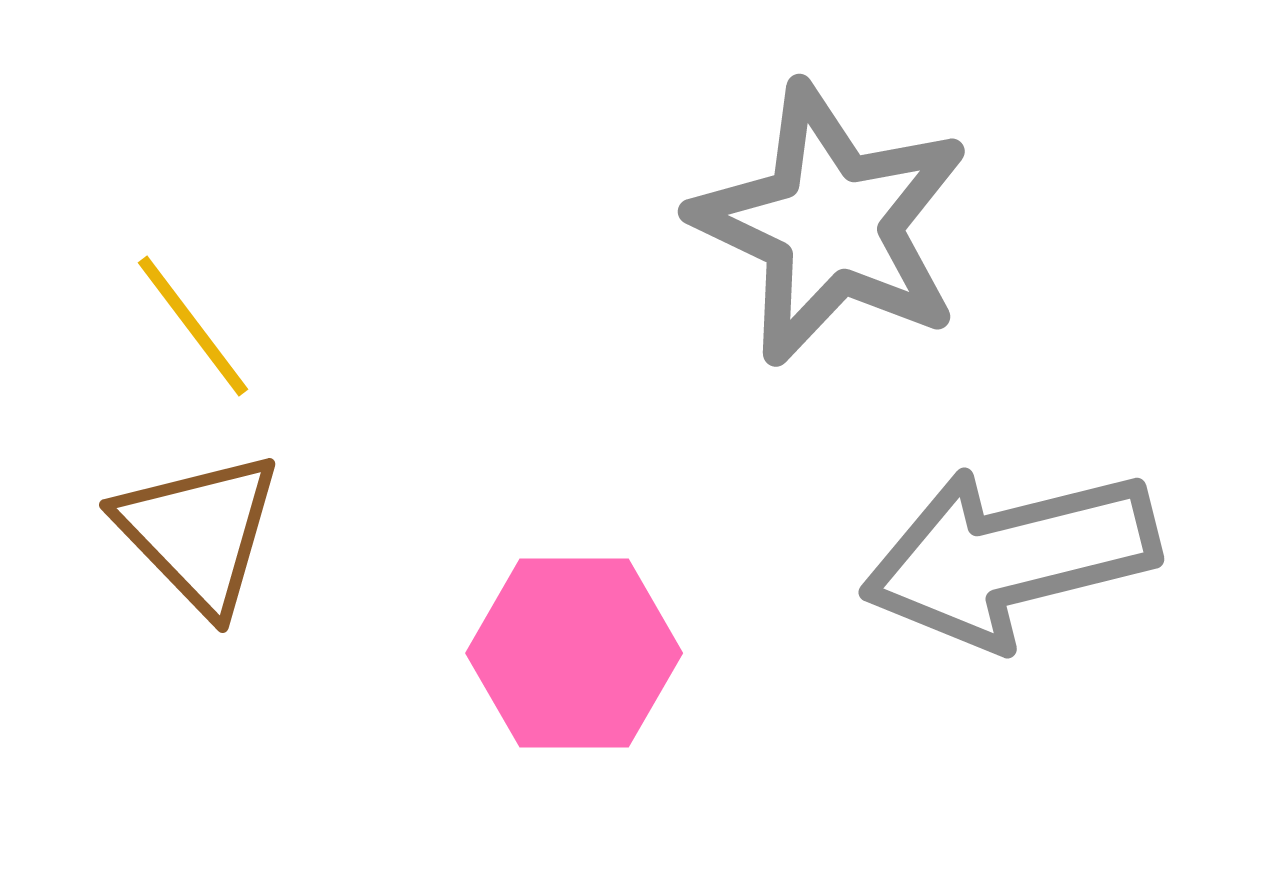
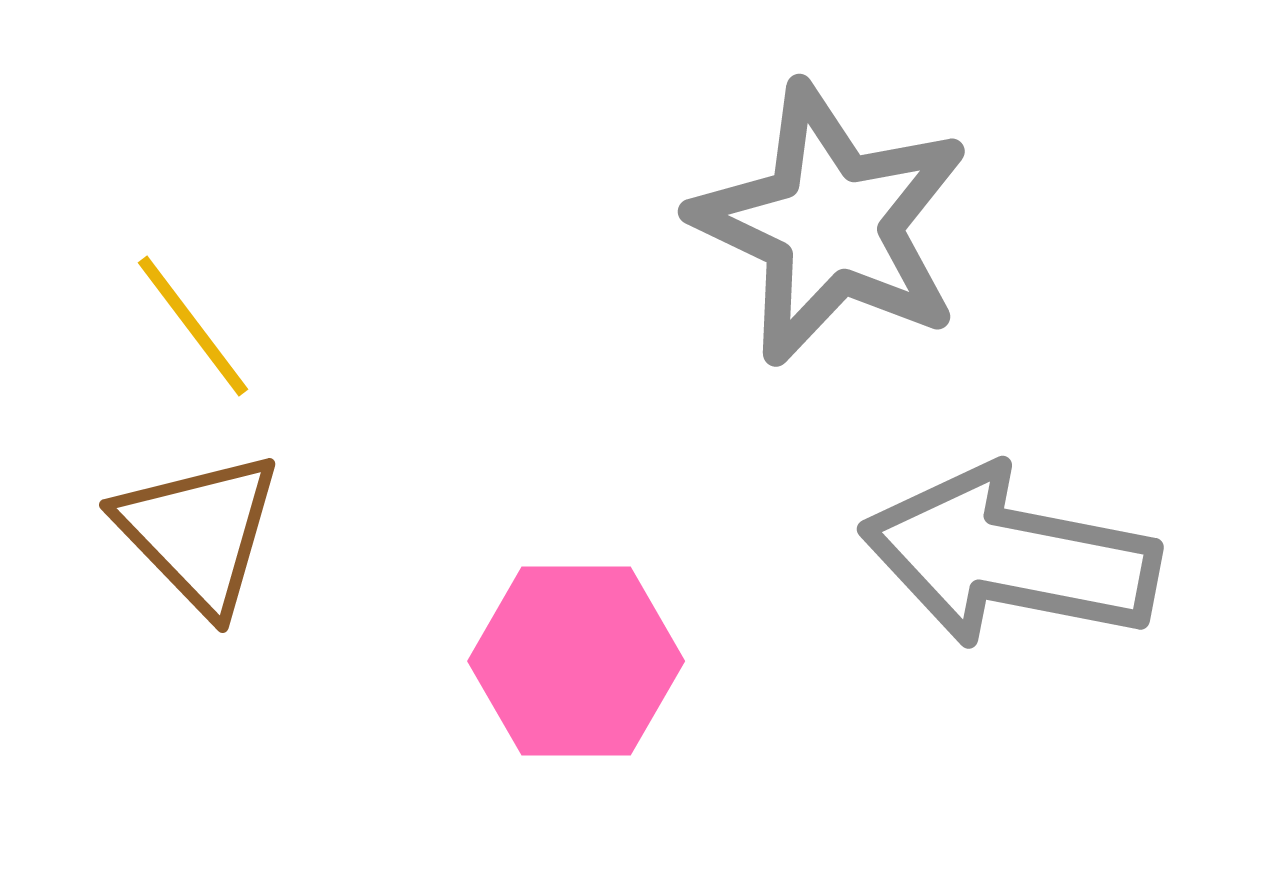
gray arrow: rotated 25 degrees clockwise
pink hexagon: moved 2 px right, 8 px down
